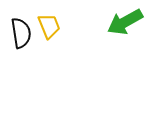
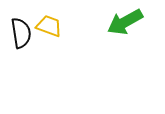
yellow trapezoid: rotated 48 degrees counterclockwise
